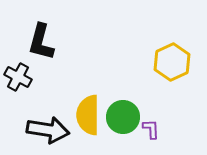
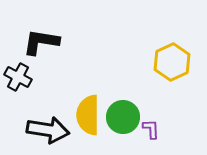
black L-shape: rotated 84 degrees clockwise
